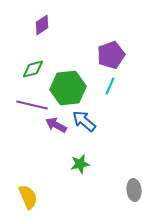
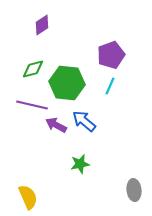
green hexagon: moved 1 px left, 5 px up; rotated 12 degrees clockwise
